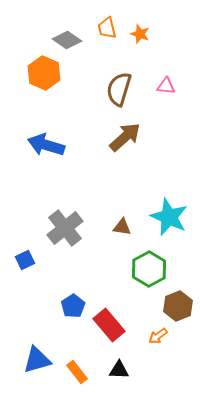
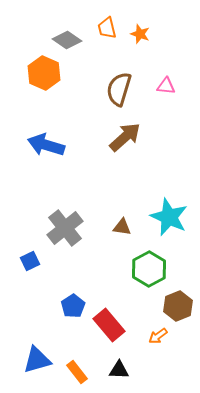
blue square: moved 5 px right, 1 px down
